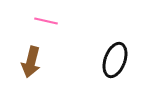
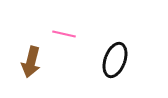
pink line: moved 18 px right, 13 px down
